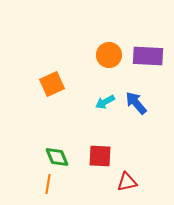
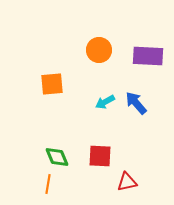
orange circle: moved 10 px left, 5 px up
orange square: rotated 20 degrees clockwise
